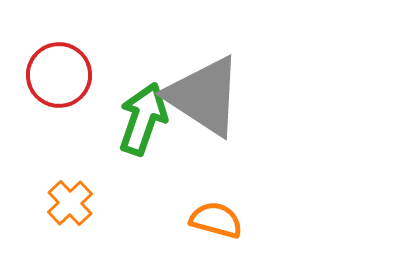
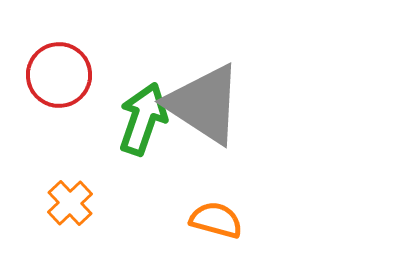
gray triangle: moved 8 px down
